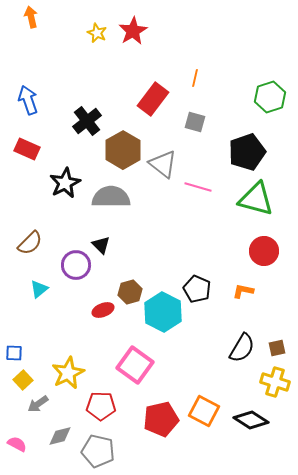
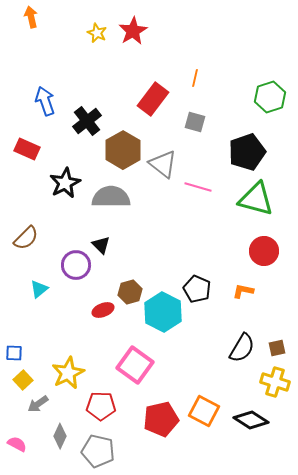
blue arrow at (28, 100): moved 17 px right, 1 px down
brown semicircle at (30, 243): moved 4 px left, 5 px up
gray diamond at (60, 436): rotated 50 degrees counterclockwise
